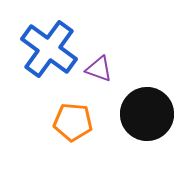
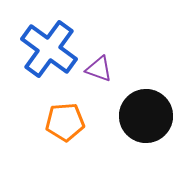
black circle: moved 1 px left, 2 px down
orange pentagon: moved 8 px left; rotated 9 degrees counterclockwise
